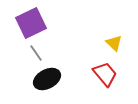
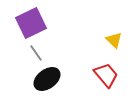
yellow triangle: moved 3 px up
red trapezoid: moved 1 px right, 1 px down
black ellipse: rotated 8 degrees counterclockwise
